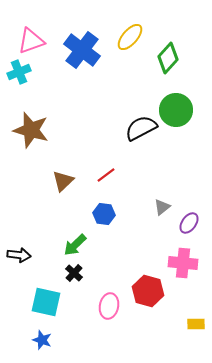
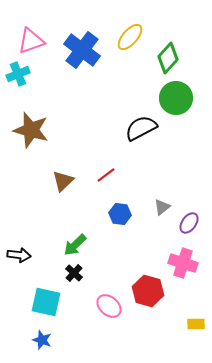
cyan cross: moved 1 px left, 2 px down
green circle: moved 12 px up
blue hexagon: moved 16 px right
pink cross: rotated 12 degrees clockwise
pink ellipse: rotated 60 degrees counterclockwise
